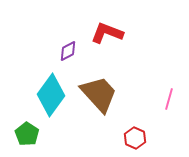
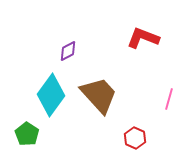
red L-shape: moved 36 px right, 5 px down
brown trapezoid: moved 1 px down
